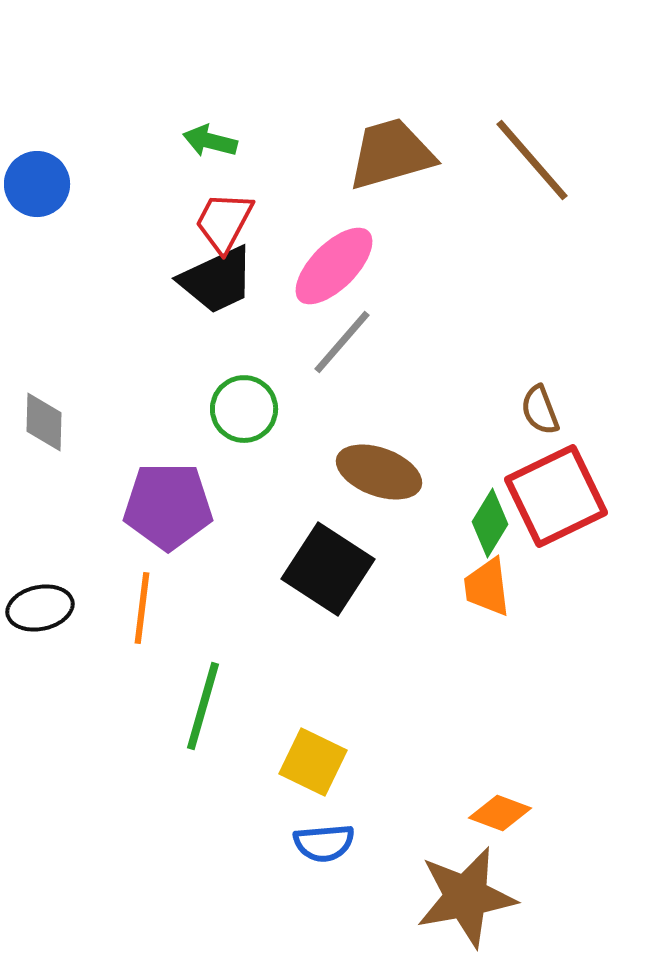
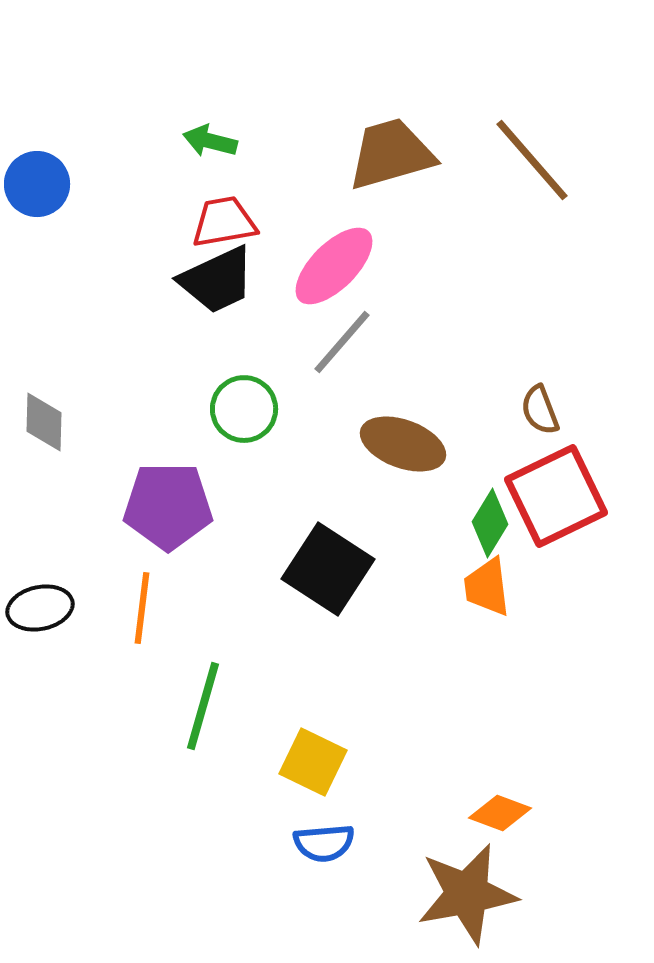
red trapezoid: rotated 52 degrees clockwise
brown ellipse: moved 24 px right, 28 px up
brown star: moved 1 px right, 3 px up
